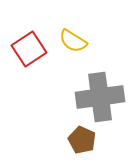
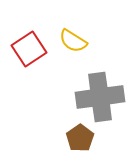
brown pentagon: moved 2 px left, 2 px up; rotated 12 degrees clockwise
